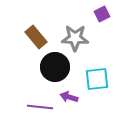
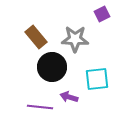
gray star: moved 1 px down
black circle: moved 3 px left
